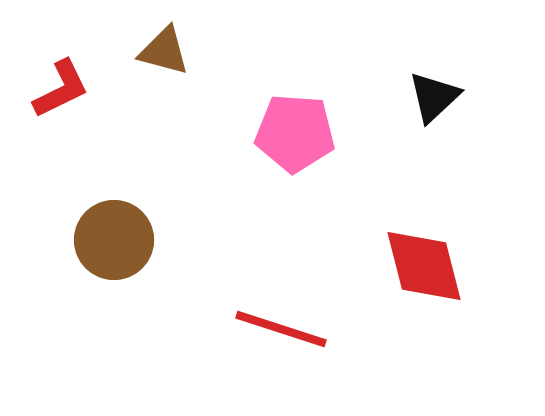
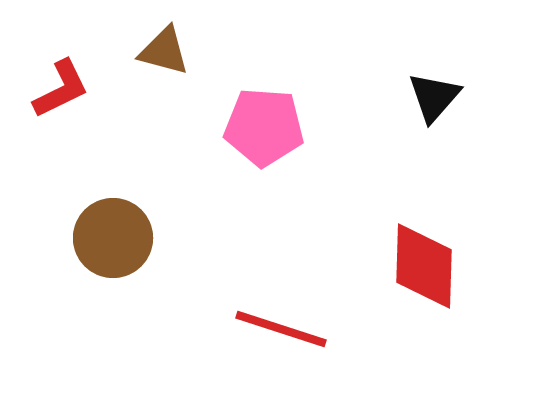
black triangle: rotated 6 degrees counterclockwise
pink pentagon: moved 31 px left, 6 px up
brown circle: moved 1 px left, 2 px up
red diamond: rotated 16 degrees clockwise
